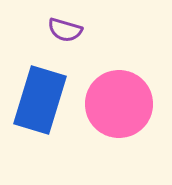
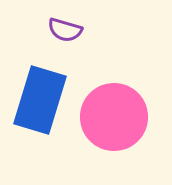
pink circle: moved 5 px left, 13 px down
